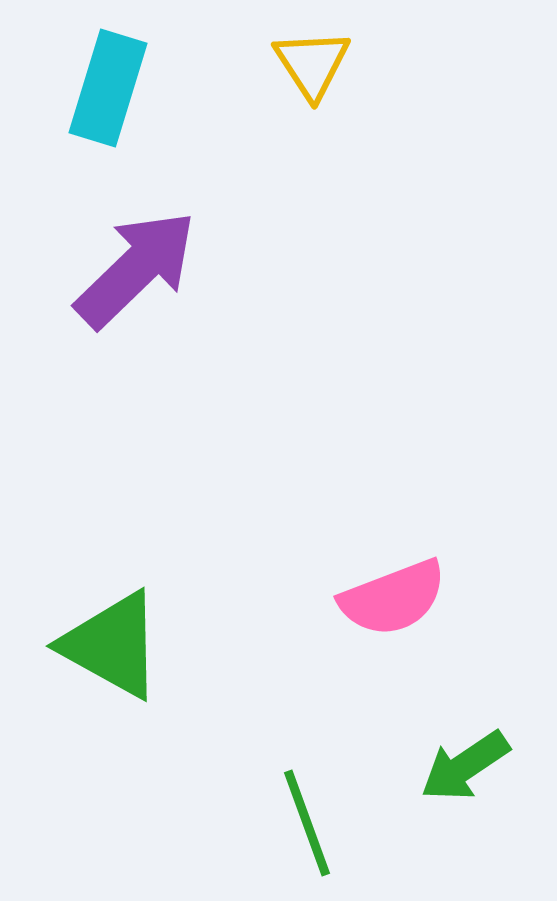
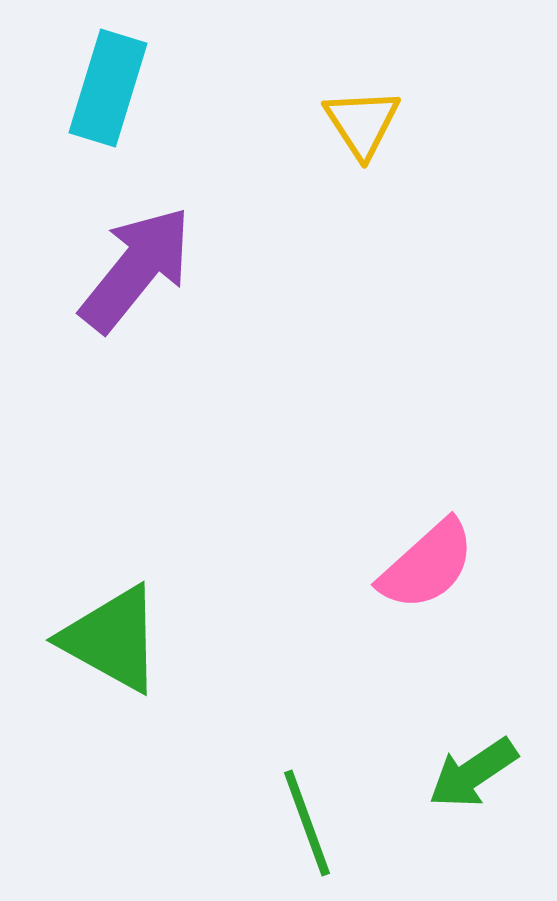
yellow triangle: moved 50 px right, 59 px down
purple arrow: rotated 7 degrees counterclockwise
pink semicircle: moved 34 px right, 33 px up; rotated 21 degrees counterclockwise
green triangle: moved 6 px up
green arrow: moved 8 px right, 7 px down
